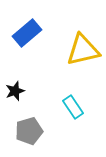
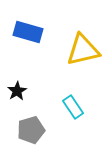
blue rectangle: moved 1 px right, 1 px up; rotated 56 degrees clockwise
black star: moved 2 px right; rotated 12 degrees counterclockwise
gray pentagon: moved 2 px right, 1 px up
